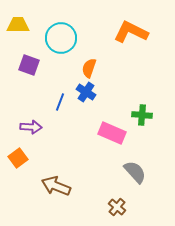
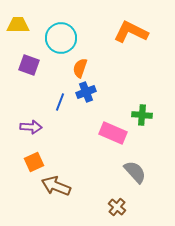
orange semicircle: moved 9 px left
blue cross: rotated 36 degrees clockwise
pink rectangle: moved 1 px right
orange square: moved 16 px right, 4 px down; rotated 12 degrees clockwise
